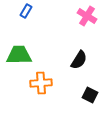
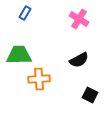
blue rectangle: moved 1 px left, 2 px down
pink cross: moved 8 px left, 3 px down
black semicircle: rotated 30 degrees clockwise
orange cross: moved 2 px left, 4 px up
